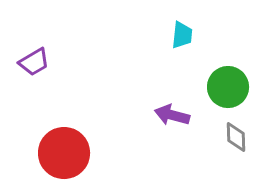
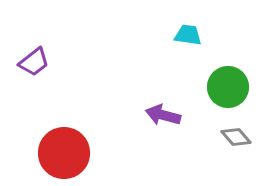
cyan trapezoid: moved 6 px right; rotated 88 degrees counterclockwise
purple trapezoid: rotated 8 degrees counterclockwise
purple arrow: moved 9 px left
gray diamond: rotated 40 degrees counterclockwise
